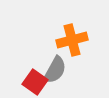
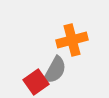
red square: moved 1 px right; rotated 20 degrees clockwise
